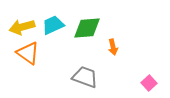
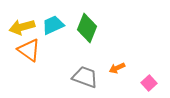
green diamond: rotated 64 degrees counterclockwise
orange arrow: moved 4 px right, 21 px down; rotated 77 degrees clockwise
orange triangle: moved 1 px right, 3 px up
